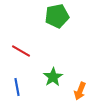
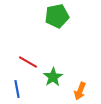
red line: moved 7 px right, 11 px down
blue line: moved 2 px down
